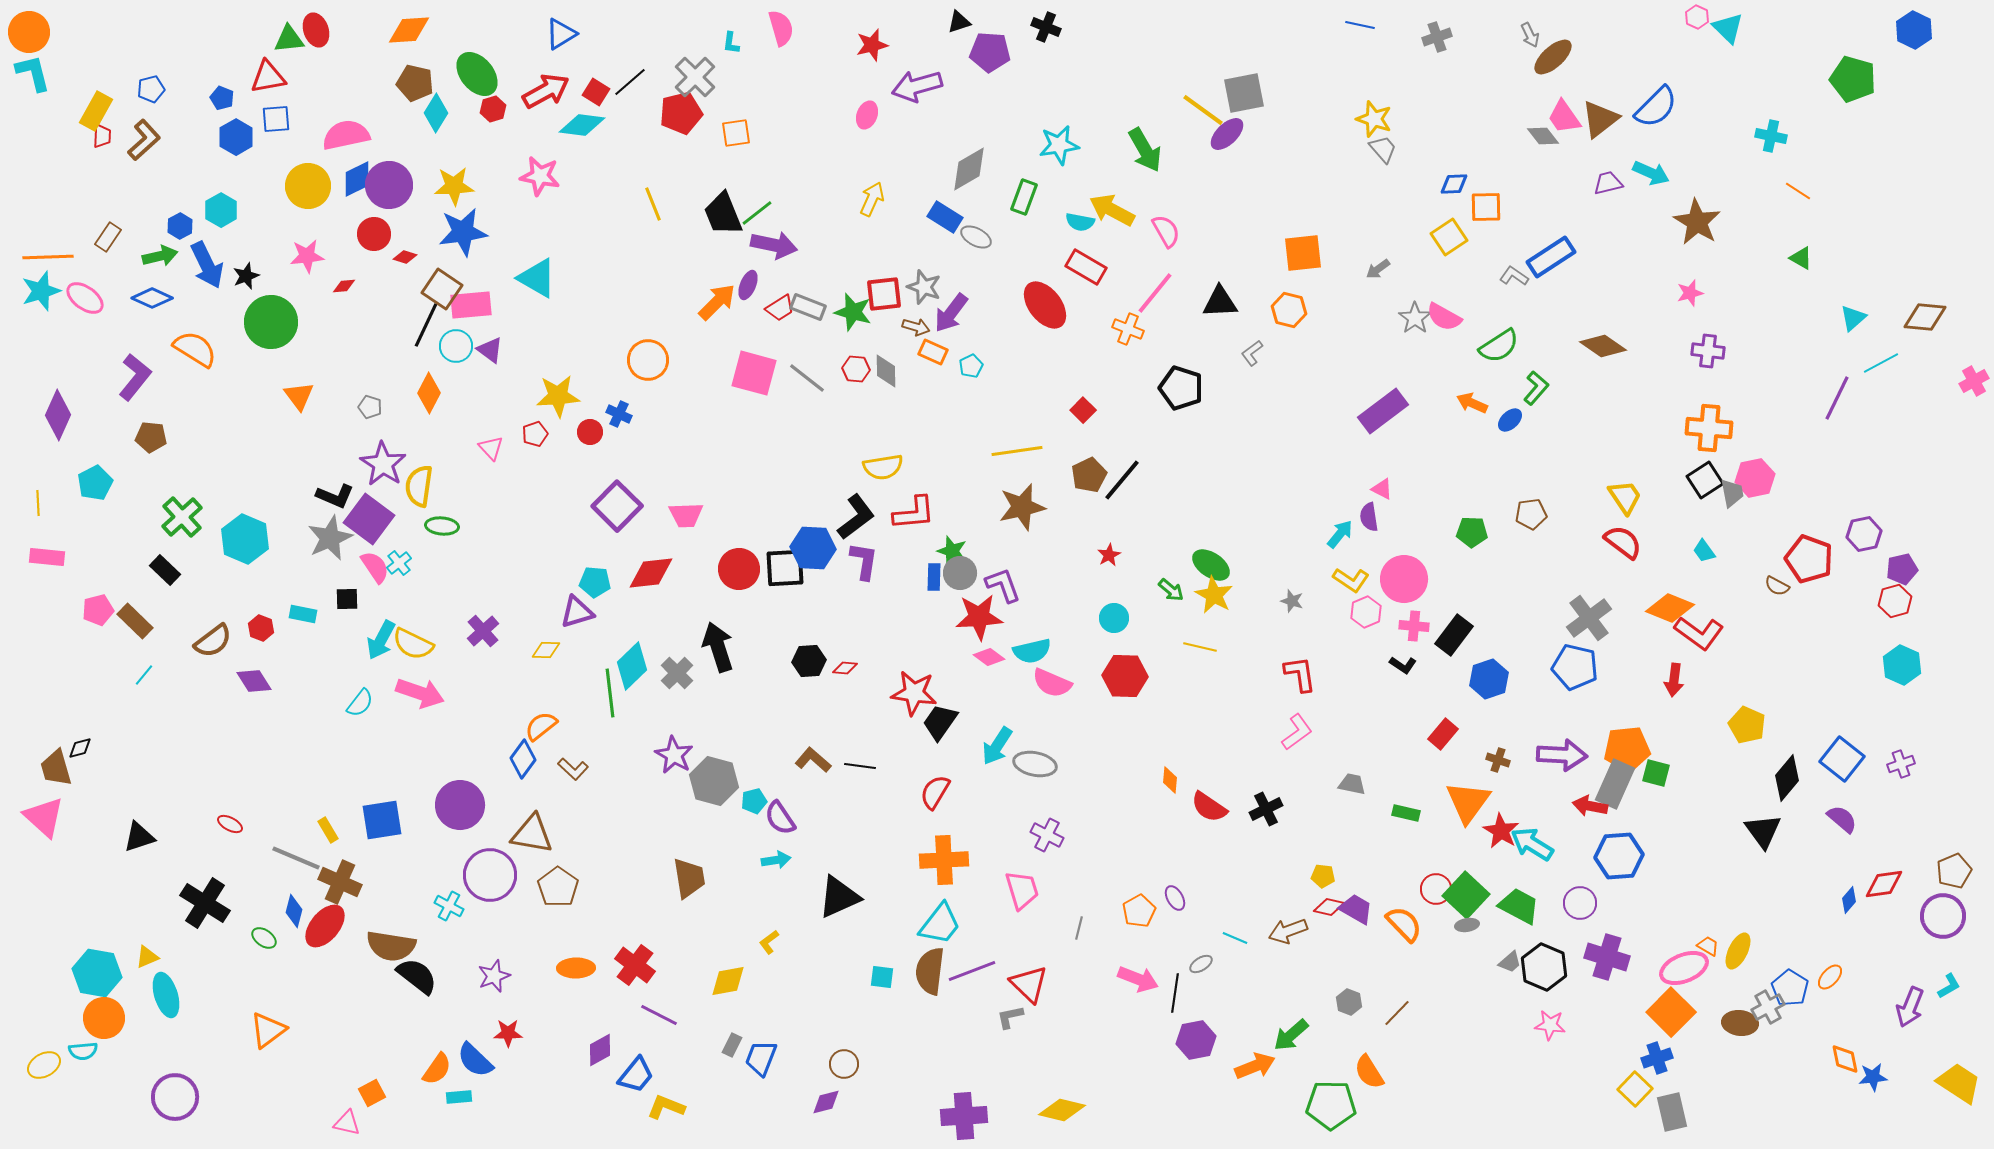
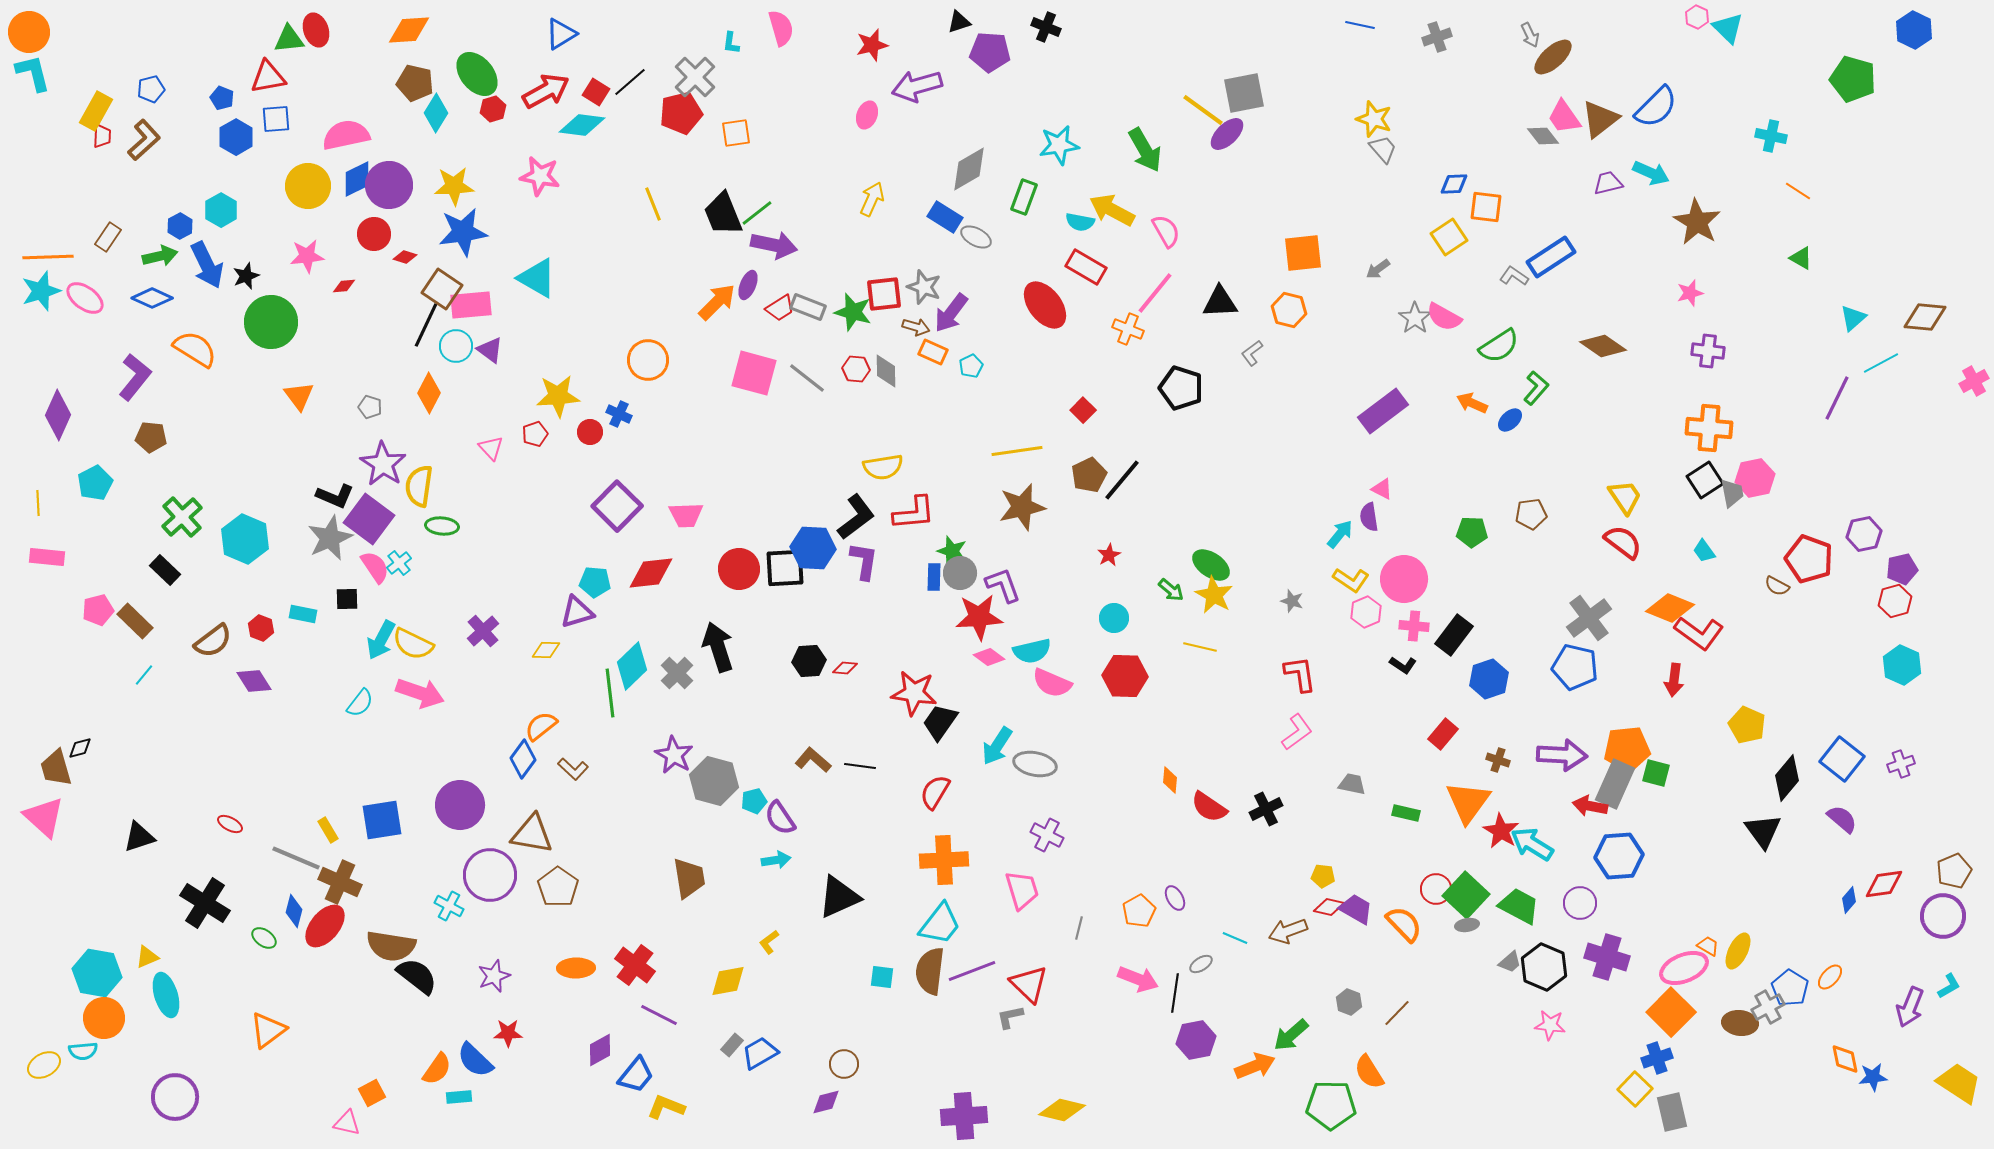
orange square at (1486, 207): rotated 8 degrees clockwise
gray rectangle at (732, 1045): rotated 15 degrees clockwise
blue trapezoid at (761, 1058): moved 1 px left, 5 px up; rotated 39 degrees clockwise
